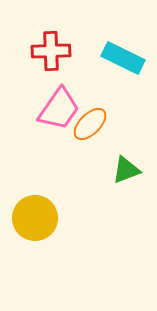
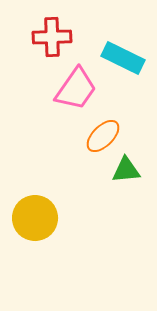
red cross: moved 1 px right, 14 px up
pink trapezoid: moved 17 px right, 20 px up
orange ellipse: moved 13 px right, 12 px down
green triangle: rotated 16 degrees clockwise
